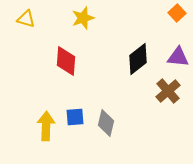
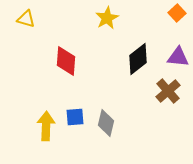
yellow star: moved 24 px right; rotated 10 degrees counterclockwise
